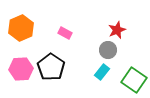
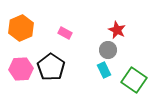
red star: rotated 24 degrees counterclockwise
cyan rectangle: moved 2 px right, 2 px up; rotated 63 degrees counterclockwise
